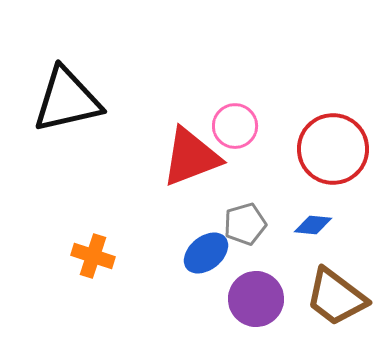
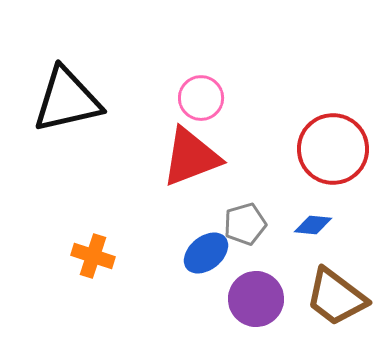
pink circle: moved 34 px left, 28 px up
